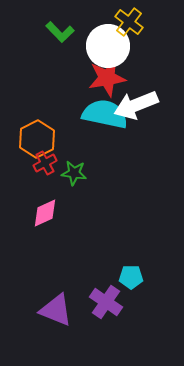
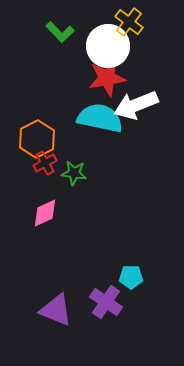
cyan semicircle: moved 5 px left, 4 px down
